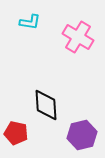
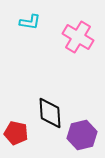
black diamond: moved 4 px right, 8 px down
